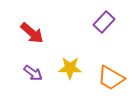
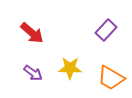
purple rectangle: moved 2 px right, 8 px down
